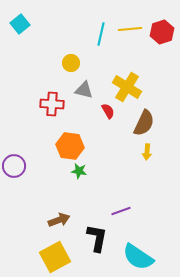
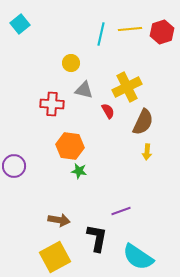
yellow cross: rotated 32 degrees clockwise
brown semicircle: moved 1 px left, 1 px up
brown arrow: rotated 30 degrees clockwise
